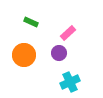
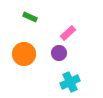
green rectangle: moved 1 px left, 5 px up
orange circle: moved 1 px up
